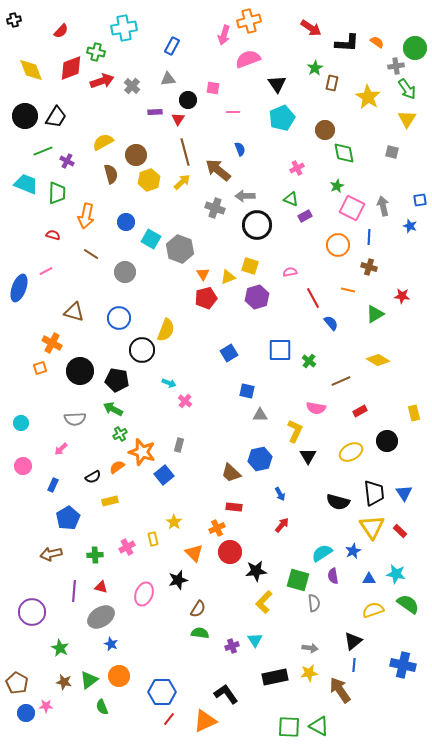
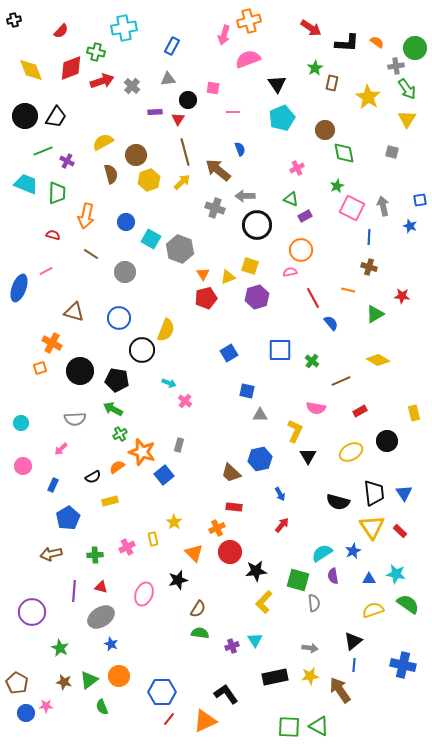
orange circle at (338, 245): moved 37 px left, 5 px down
green cross at (309, 361): moved 3 px right
yellow star at (309, 673): moved 1 px right, 3 px down
